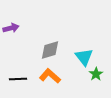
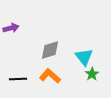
green star: moved 4 px left
